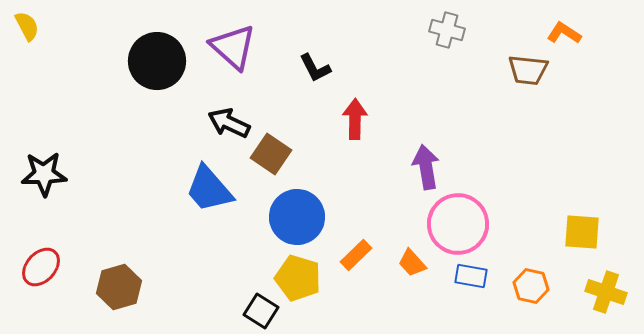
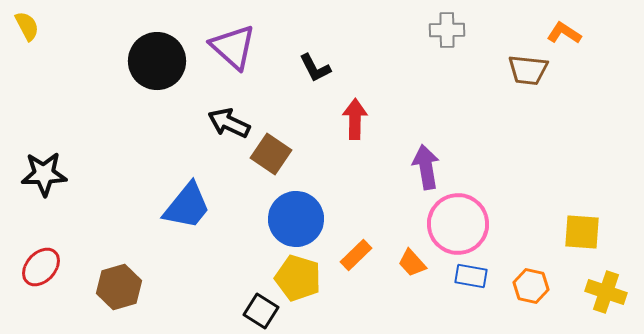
gray cross: rotated 16 degrees counterclockwise
blue trapezoid: moved 22 px left, 17 px down; rotated 100 degrees counterclockwise
blue circle: moved 1 px left, 2 px down
